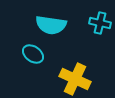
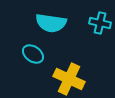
cyan semicircle: moved 2 px up
yellow cross: moved 6 px left
